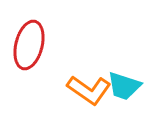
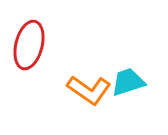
cyan trapezoid: moved 4 px right, 4 px up; rotated 144 degrees clockwise
